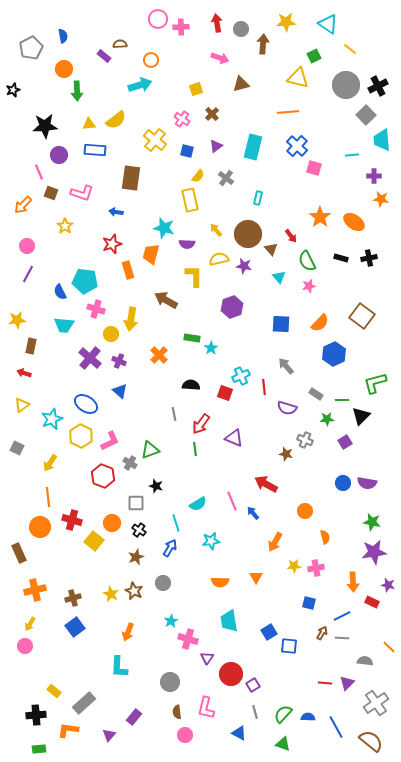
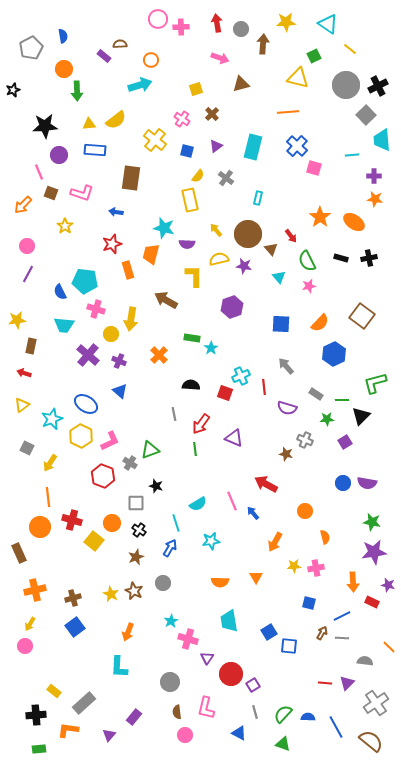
orange star at (381, 199): moved 6 px left
purple cross at (90, 358): moved 2 px left, 3 px up
gray square at (17, 448): moved 10 px right
